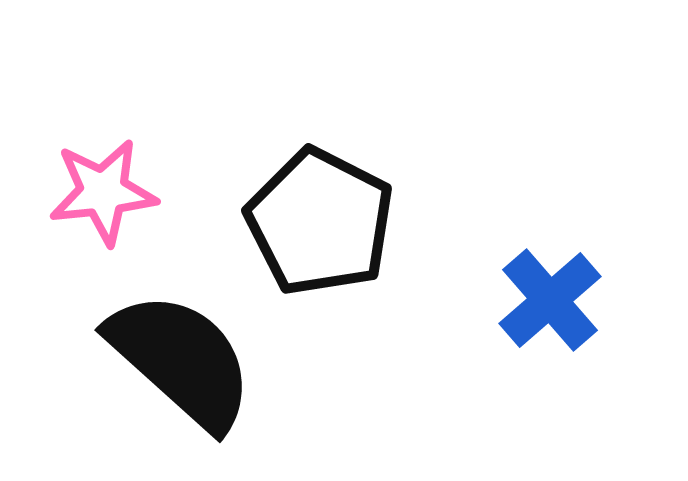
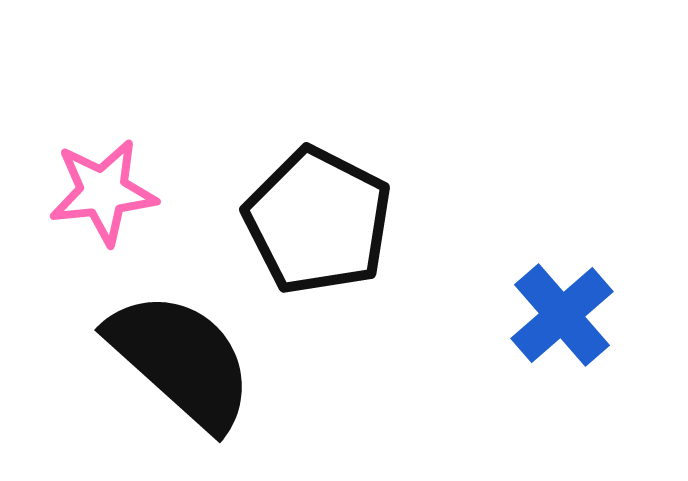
black pentagon: moved 2 px left, 1 px up
blue cross: moved 12 px right, 15 px down
